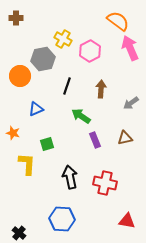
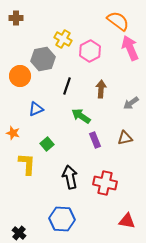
green square: rotated 24 degrees counterclockwise
